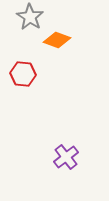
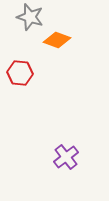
gray star: rotated 16 degrees counterclockwise
red hexagon: moved 3 px left, 1 px up
